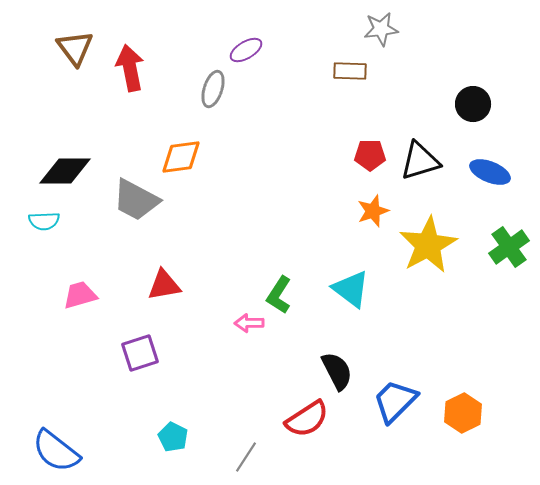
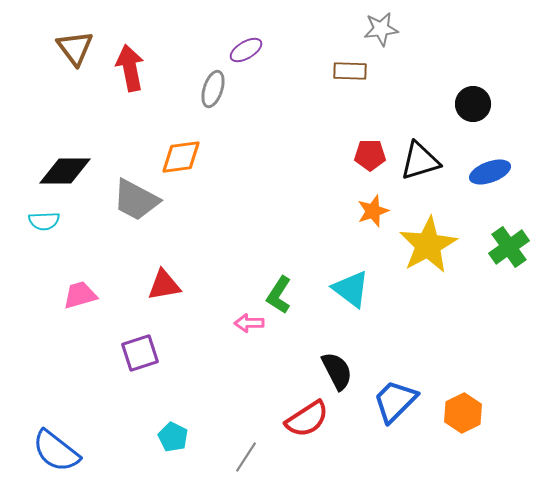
blue ellipse: rotated 42 degrees counterclockwise
